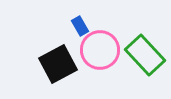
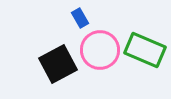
blue rectangle: moved 8 px up
green rectangle: moved 5 px up; rotated 24 degrees counterclockwise
